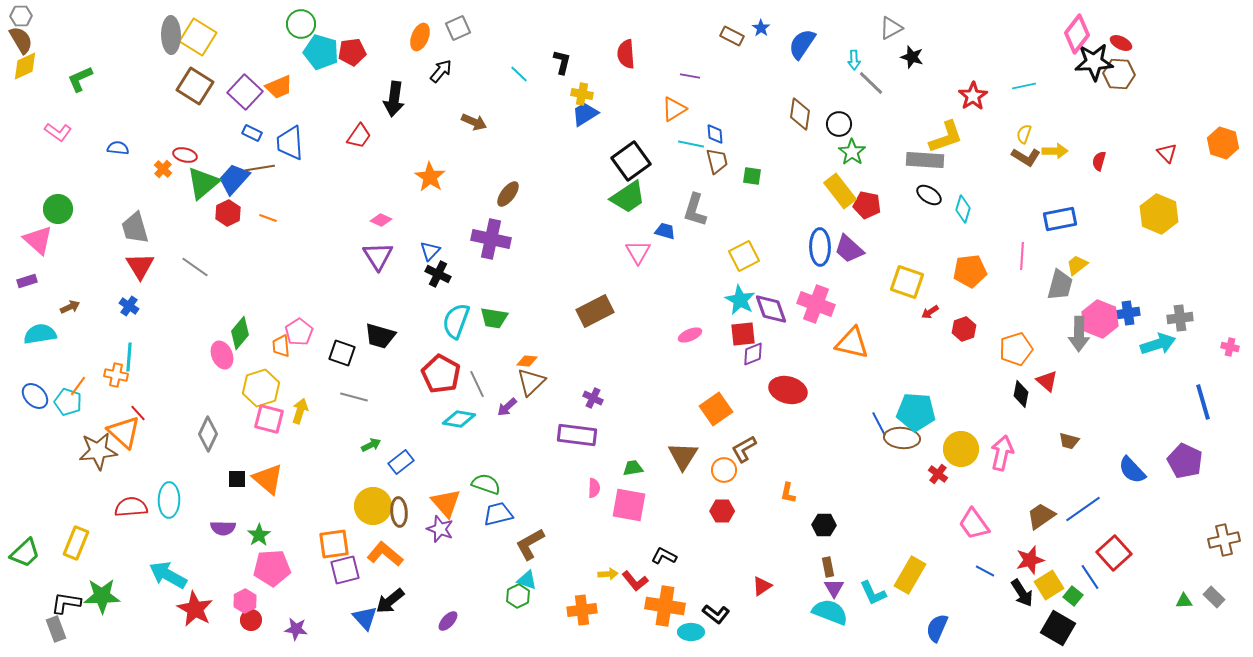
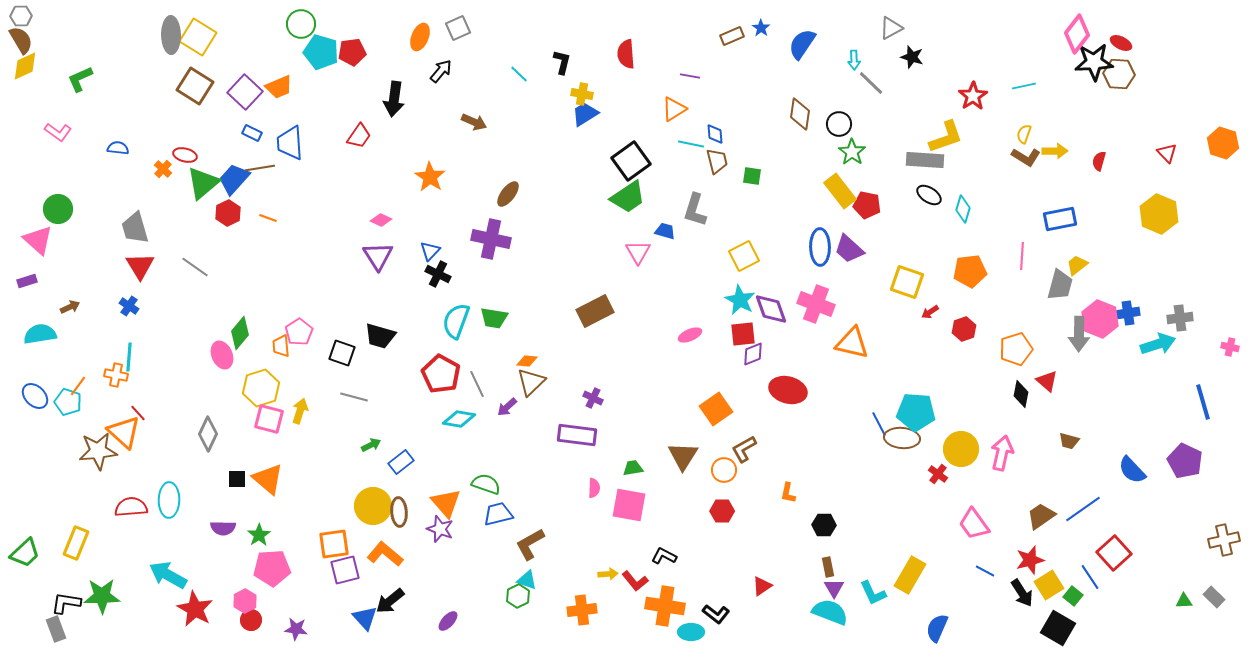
brown rectangle at (732, 36): rotated 50 degrees counterclockwise
